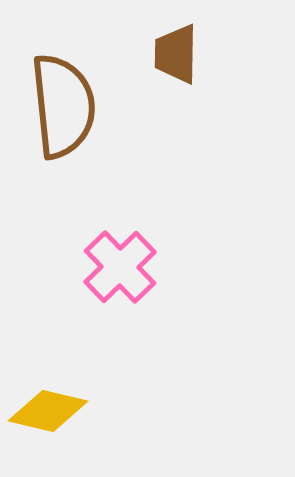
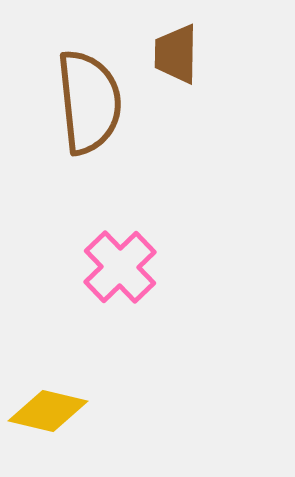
brown semicircle: moved 26 px right, 4 px up
